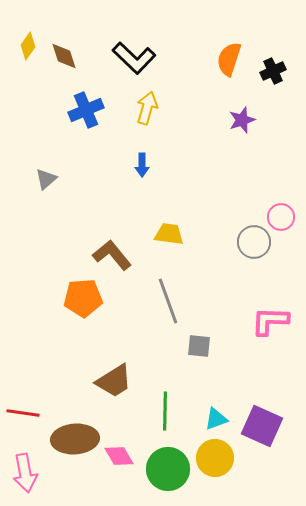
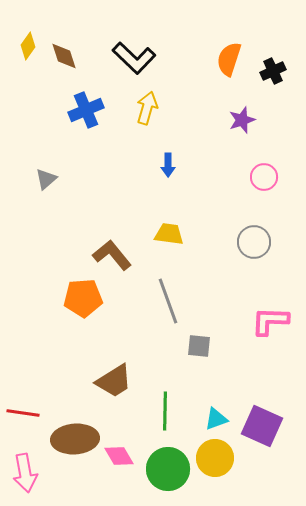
blue arrow: moved 26 px right
pink circle: moved 17 px left, 40 px up
